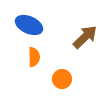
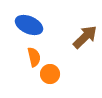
orange semicircle: rotated 12 degrees counterclockwise
orange circle: moved 12 px left, 5 px up
